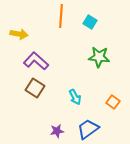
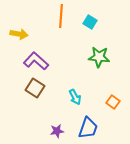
blue trapezoid: moved 1 px up; rotated 145 degrees clockwise
